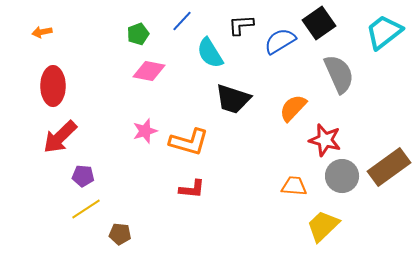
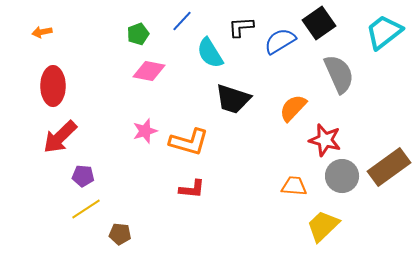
black L-shape: moved 2 px down
